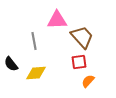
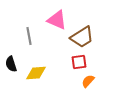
pink triangle: rotated 25 degrees clockwise
brown trapezoid: rotated 100 degrees clockwise
gray line: moved 5 px left, 5 px up
black semicircle: rotated 21 degrees clockwise
